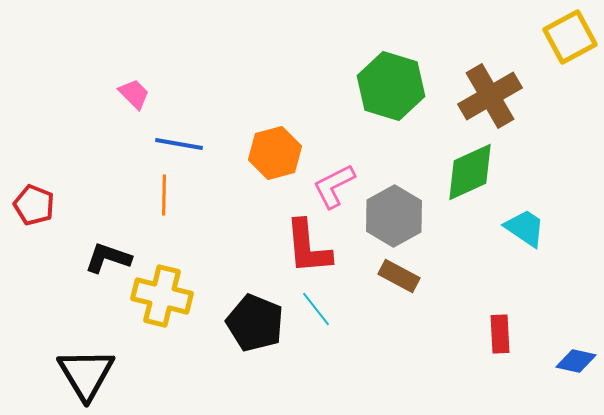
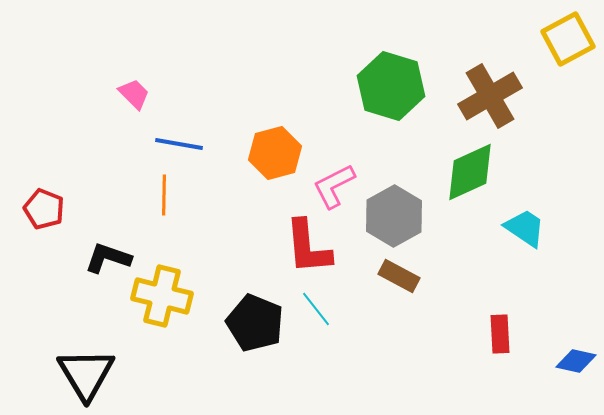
yellow square: moved 2 px left, 2 px down
red pentagon: moved 10 px right, 4 px down
